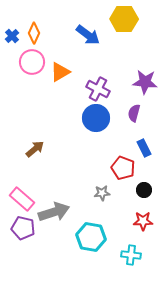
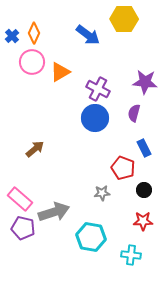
blue circle: moved 1 px left
pink rectangle: moved 2 px left
